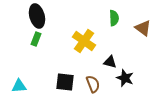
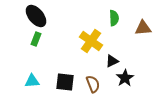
black ellipse: moved 1 px left; rotated 25 degrees counterclockwise
brown triangle: rotated 42 degrees counterclockwise
yellow cross: moved 7 px right
black triangle: moved 2 px right, 1 px up; rotated 40 degrees counterclockwise
black star: rotated 18 degrees clockwise
cyan triangle: moved 13 px right, 5 px up
